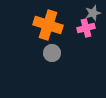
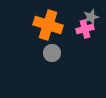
gray star: moved 2 px left, 4 px down
pink cross: moved 1 px left, 1 px down
